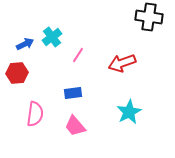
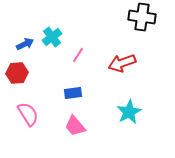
black cross: moved 7 px left
pink semicircle: moved 7 px left; rotated 40 degrees counterclockwise
